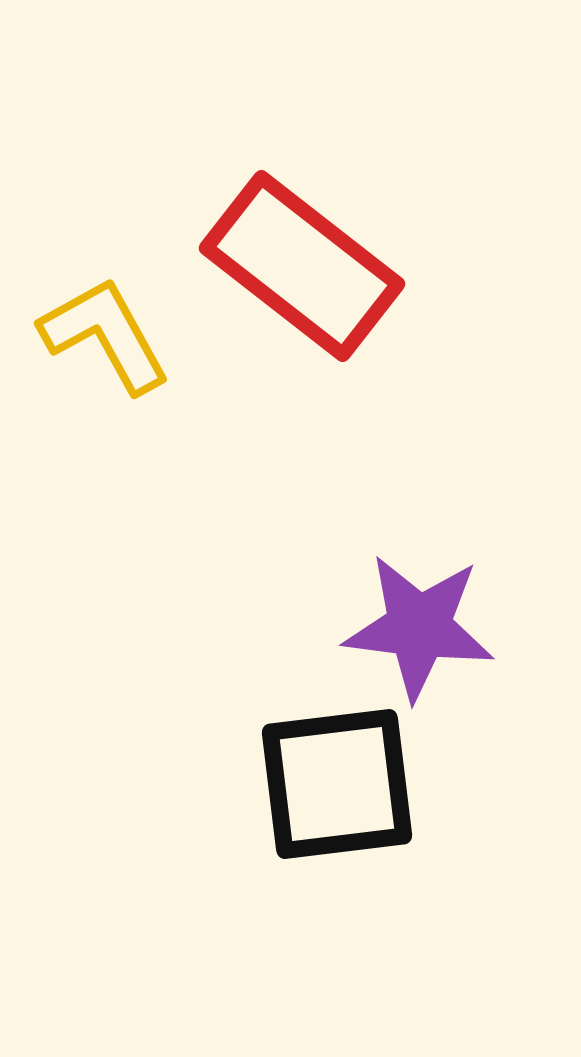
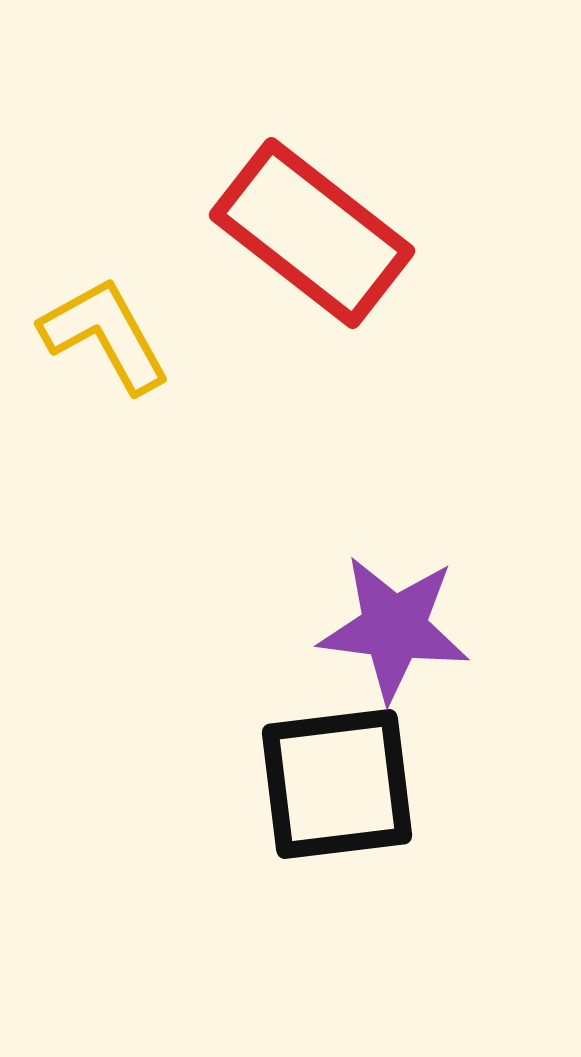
red rectangle: moved 10 px right, 33 px up
purple star: moved 25 px left, 1 px down
